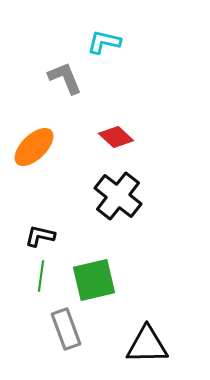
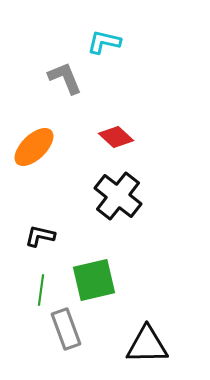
green line: moved 14 px down
